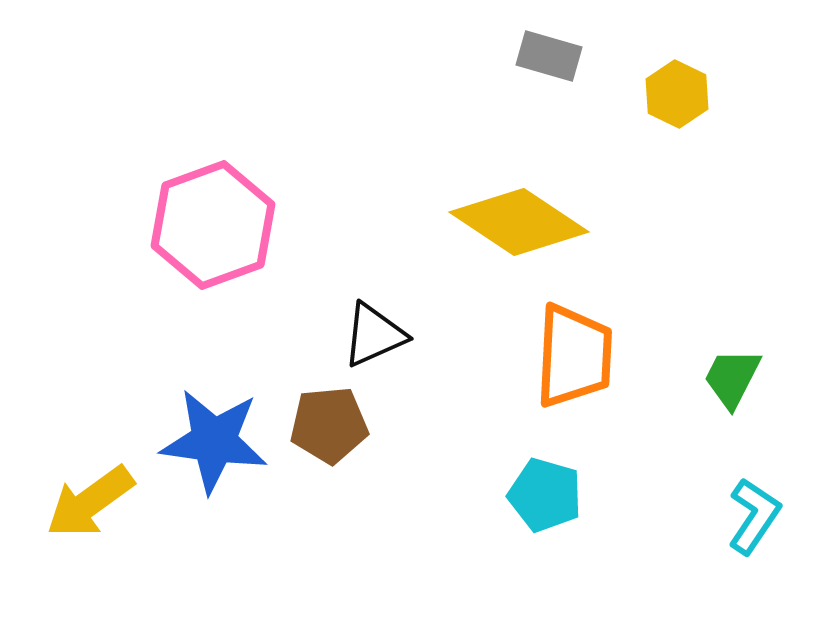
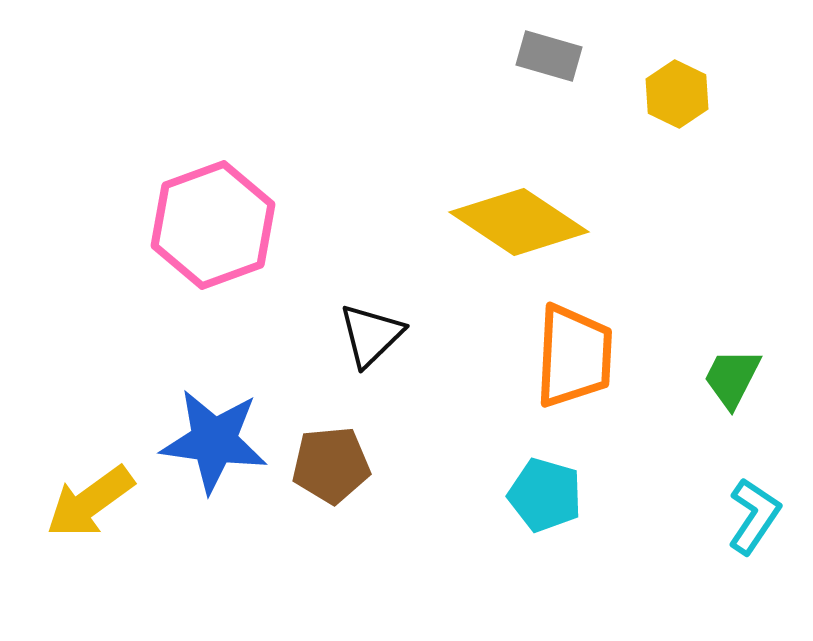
black triangle: moved 3 px left; rotated 20 degrees counterclockwise
brown pentagon: moved 2 px right, 40 px down
